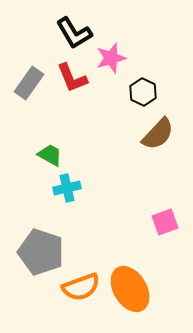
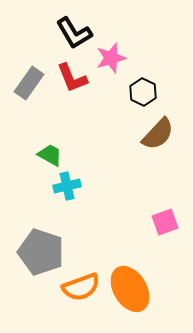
cyan cross: moved 2 px up
